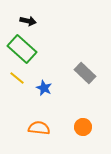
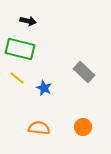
green rectangle: moved 2 px left; rotated 28 degrees counterclockwise
gray rectangle: moved 1 px left, 1 px up
